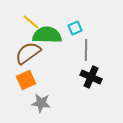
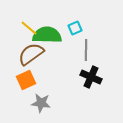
yellow line: moved 2 px left, 6 px down
brown semicircle: moved 3 px right, 1 px down
